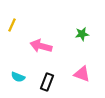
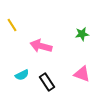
yellow line: rotated 56 degrees counterclockwise
cyan semicircle: moved 4 px right, 2 px up; rotated 48 degrees counterclockwise
black rectangle: rotated 54 degrees counterclockwise
